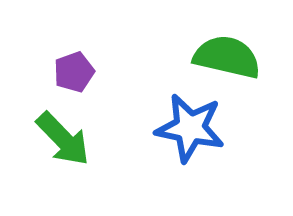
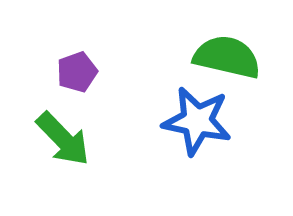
purple pentagon: moved 3 px right
blue star: moved 7 px right, 7 px up
